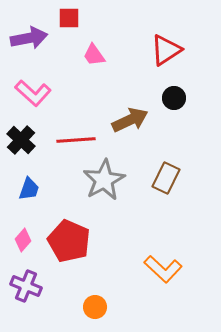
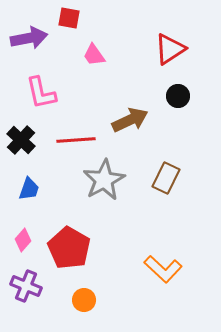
red square: rotated 10 degrees clockwise
red triangle: moved 4 px right, 1 px up
pink L-shape: moved 8 px right; rotated 36 degrees clockwise
black circle: moved 4 px right, 2 px up
red pentagon: moved 7 px down; rotated 6 degrees clockwise
orange circle: moved 11 px left, 7 px up
